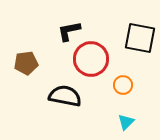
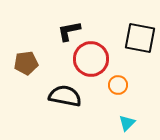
orange circle: moved 5 px left
cyan triangle: moved 1 px right, 1 px down
